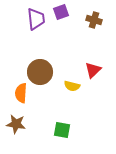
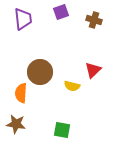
purple trapezoid: moved 13 px left
